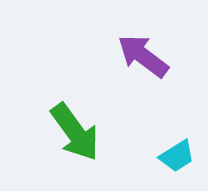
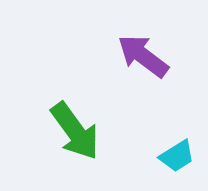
green arrow: moved 1 px up
